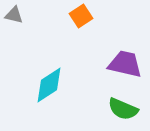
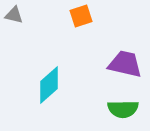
orange square: rotated 15 degrees clockwise
cyan diamond: rotated 9 degrees counterclockwise
green semicircle: rotated 24 degrees counterclockwise
